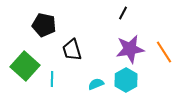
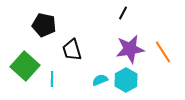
orange line: moved 1 px left
cyan semicircle: moved 4 px right, 4 px up
